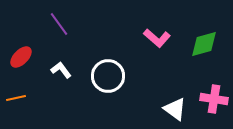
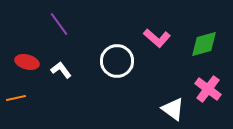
red ellipse: moved 6 px right, 5 px down; rotated 60 degrees clockwise
white circle: moved 9 px right, 15 px up
pink cross: moved 6 px left, 10 px up; rotated 28 degrees clockwise
white triangle: moved 2 px left
